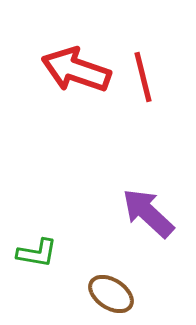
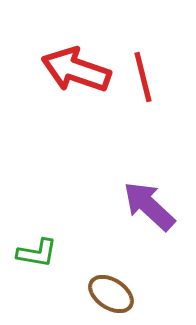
purple arrow: moved 1 px right, 7 px up
